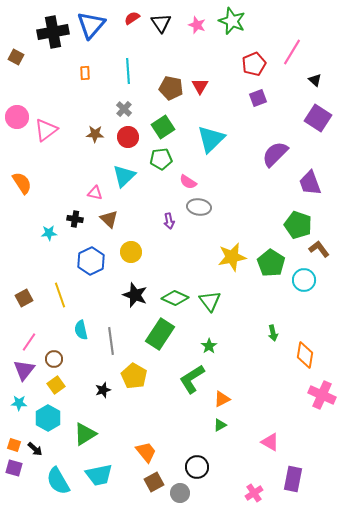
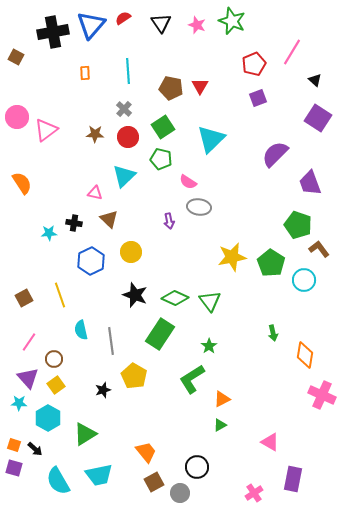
red semicircle at (132, 18): moved 9 px left
green pentagon at (161, 159): rotated 20 degrees clockwise
black cross at (75, 219): moved 1 px left, 4 px down
purple triangle at (24, 370): moved 4 px right, 8 px down; rotated 20 degrees counterclockwise
